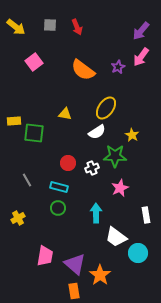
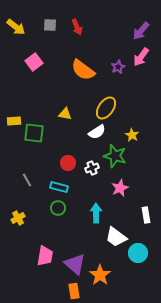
green star: rotated 15 degrees clockwise
